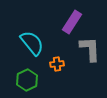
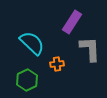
cyan semicircle: rotated 8 degrees counterclockwise
